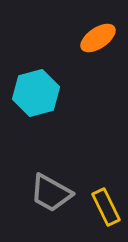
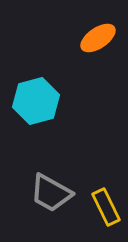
cyan hexagon: moved 8 px down
